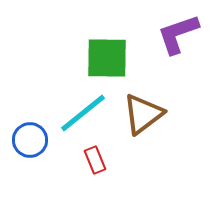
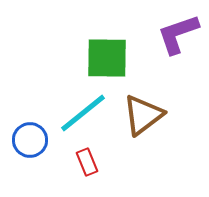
brown triangle: moved 1 px down
red rectangle: moved 8 px left, 2 px down
